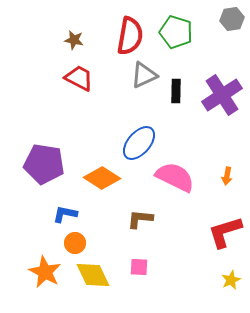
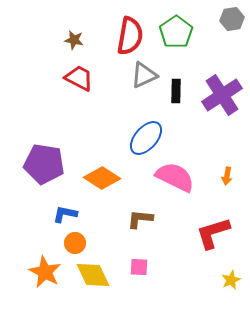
green pentagon: rotated 20 degrees clockwise
blue ellipse: moved 7 px right, 5 px up
red L-shape: moved 12 px left, 1 px down
